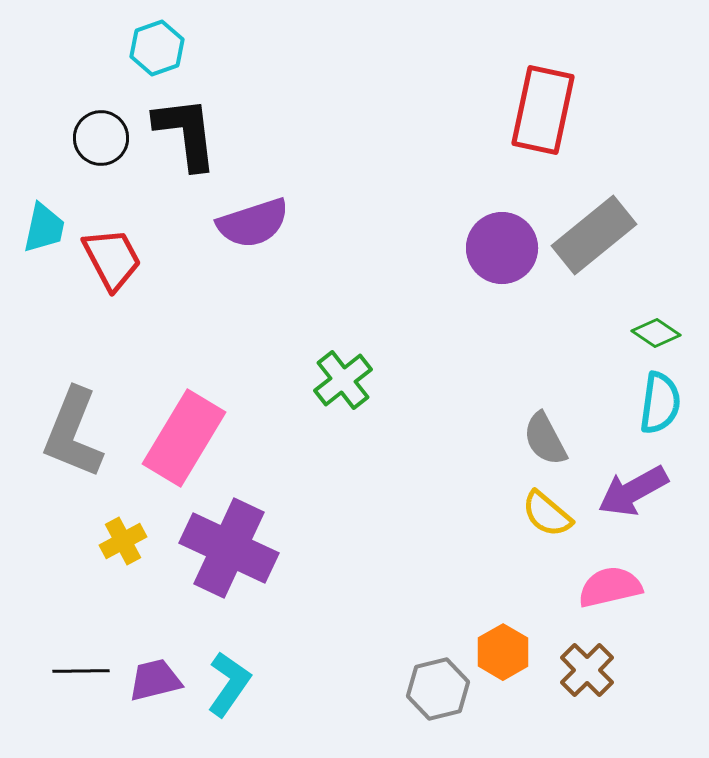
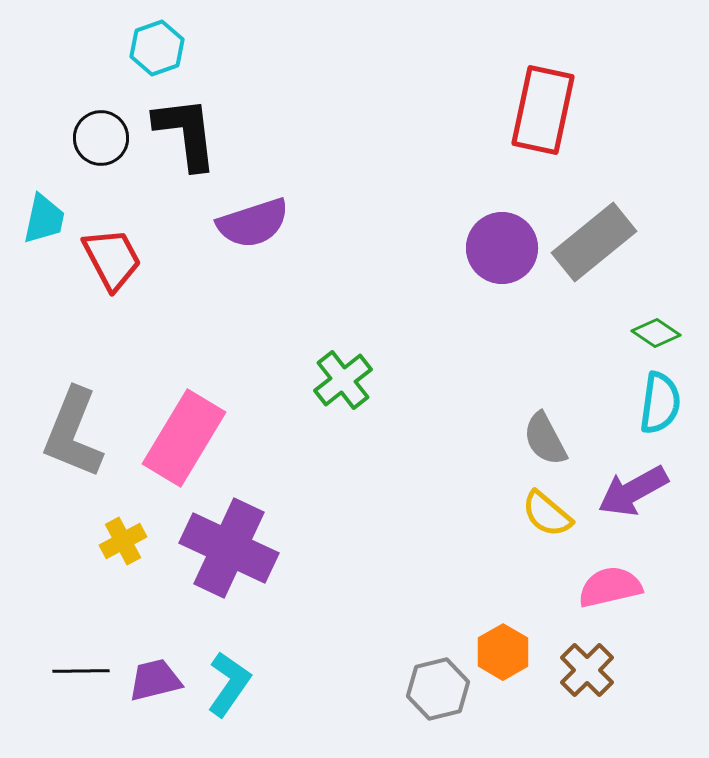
cyan trapezoid: moved 9 px up
gray rectangle: moved 7 px down
